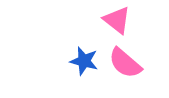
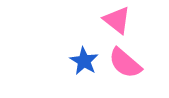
blue star: rotated 16 degrees clockwise
